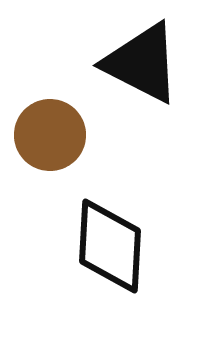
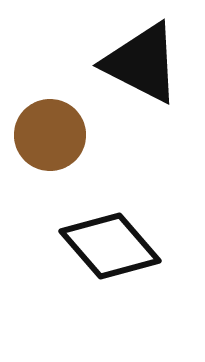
black diamond: rotated 44 degrees counterclockwise
